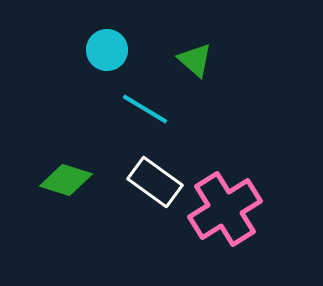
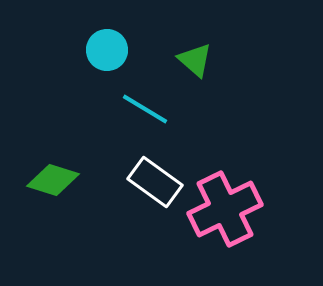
green diamond: moved 13 px left
pink cross: rotated 6 degrees clockwise
